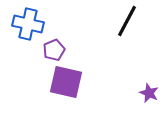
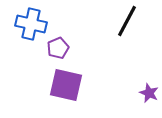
blue cross: moved 3 px right
purple pentagon: moved 4 px right, 2 px up
purple square: moved 3 px down
